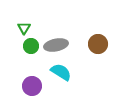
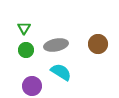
green circle: moved 5 px left, 4 px down
